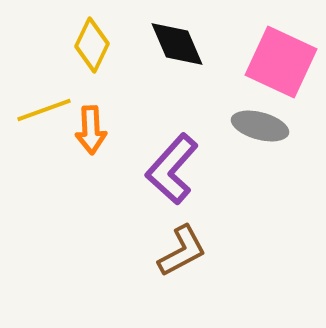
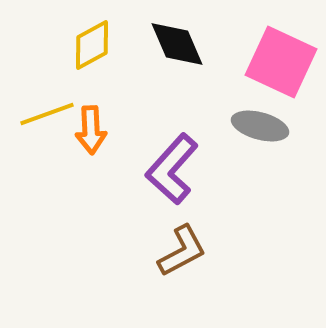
yellow diamond: rotated 36 degrees clockwise
yellow line: moved 3 px right, 4 px down
